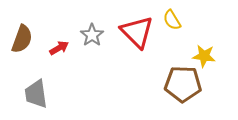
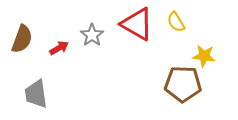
yellow semicircle: moved 4 px right, 2 px down
red triangle: moved 8 px up; rotated 15 degrees counterclockwise
